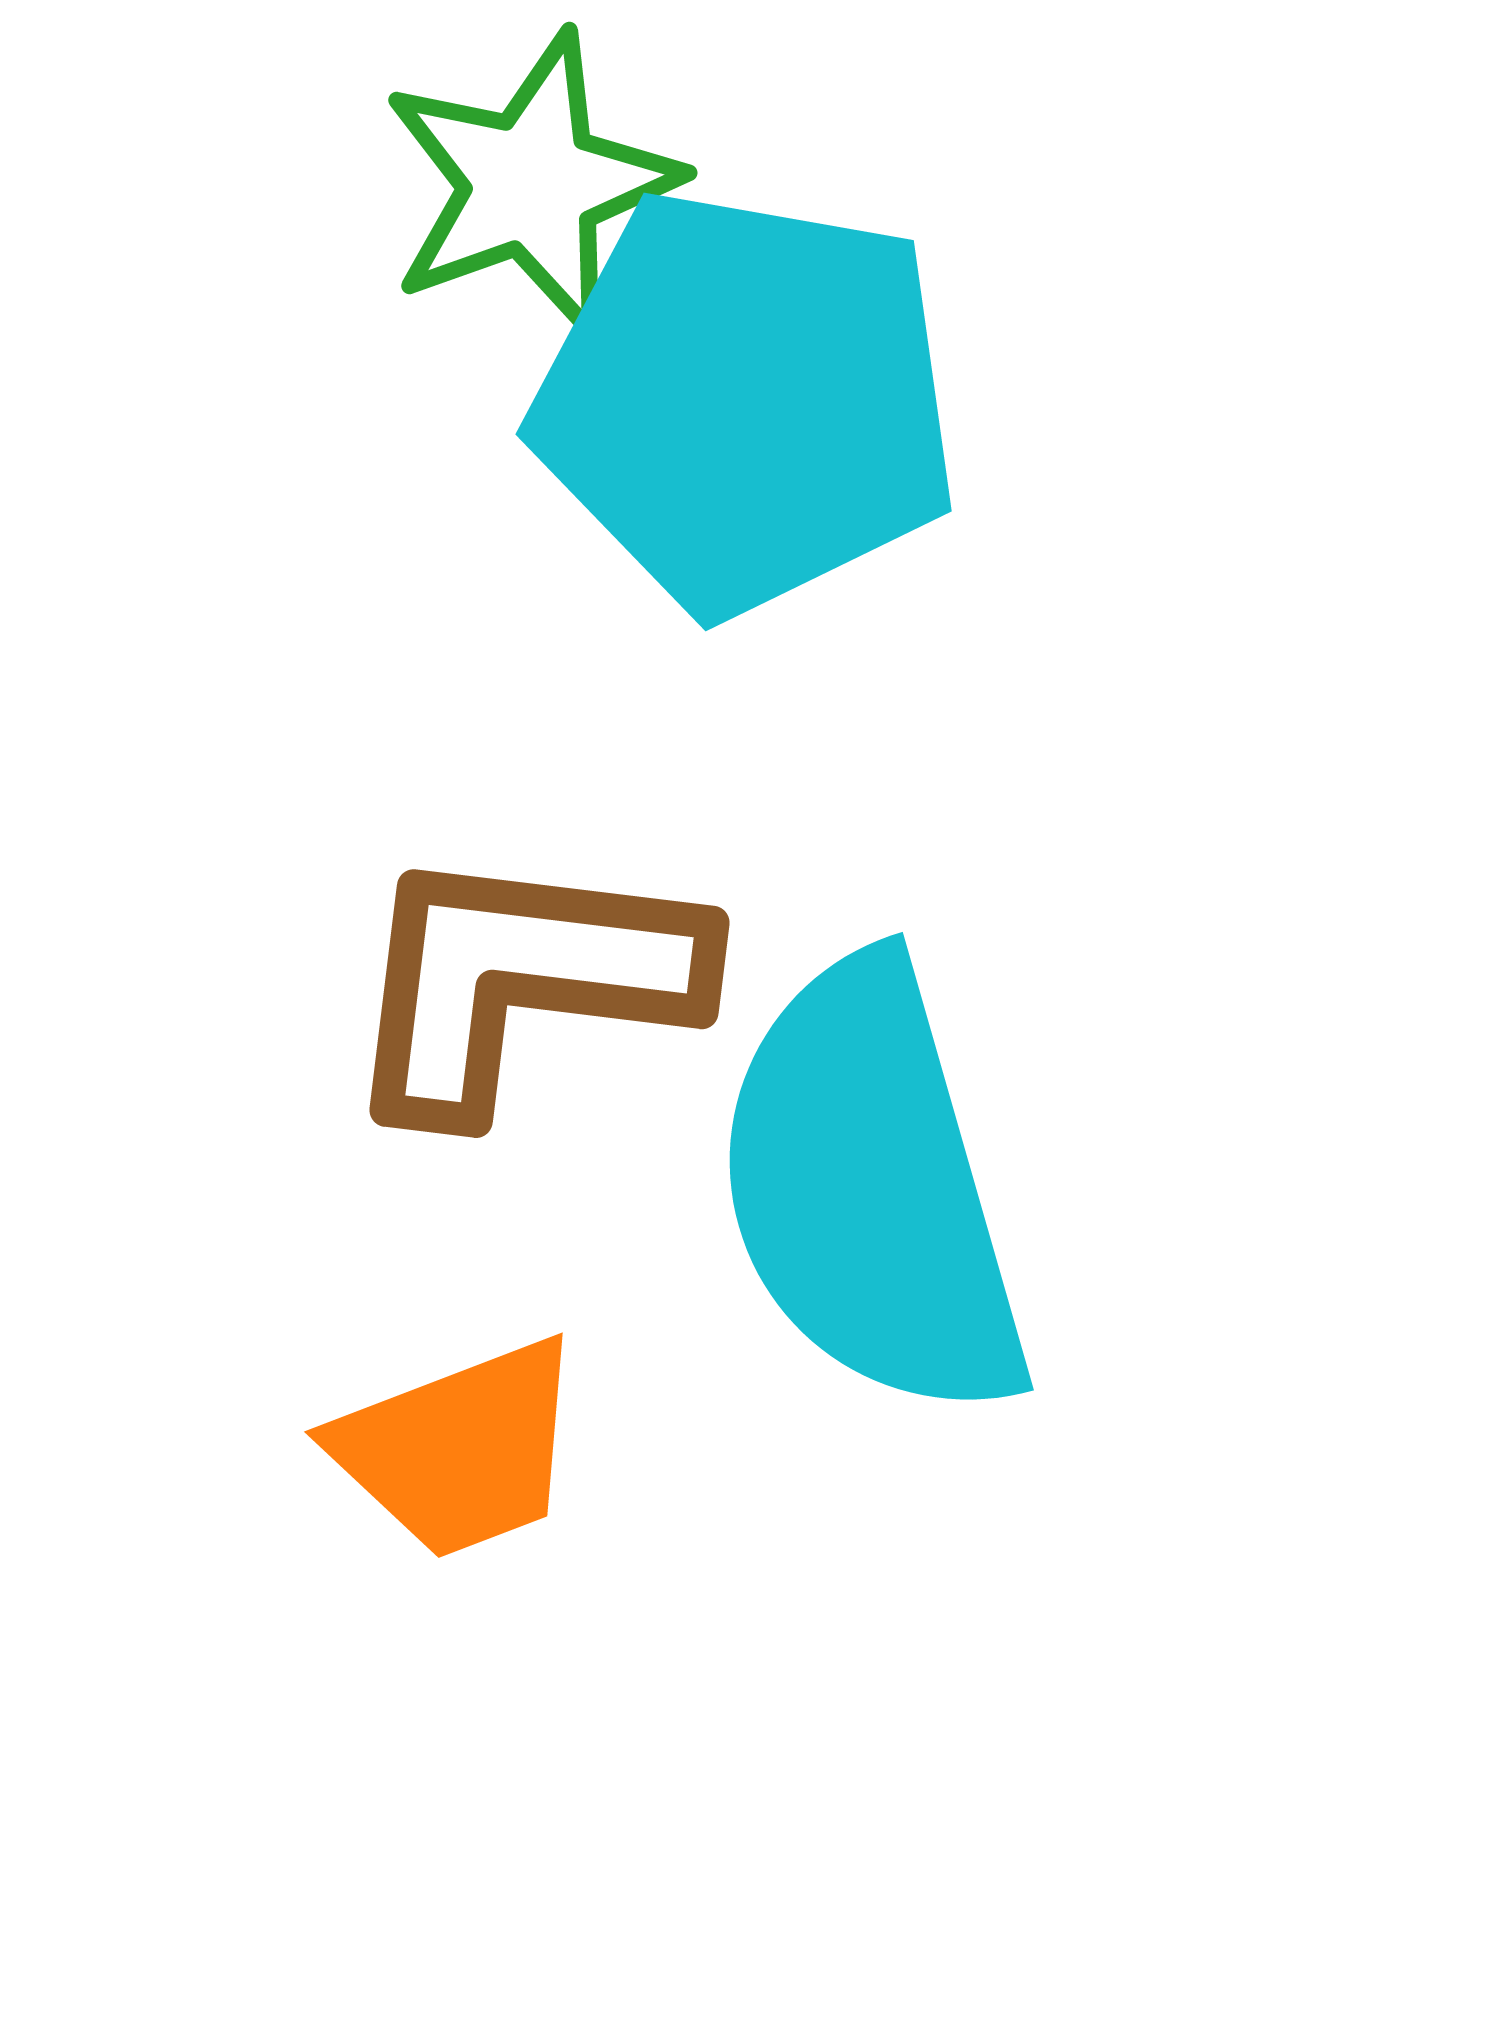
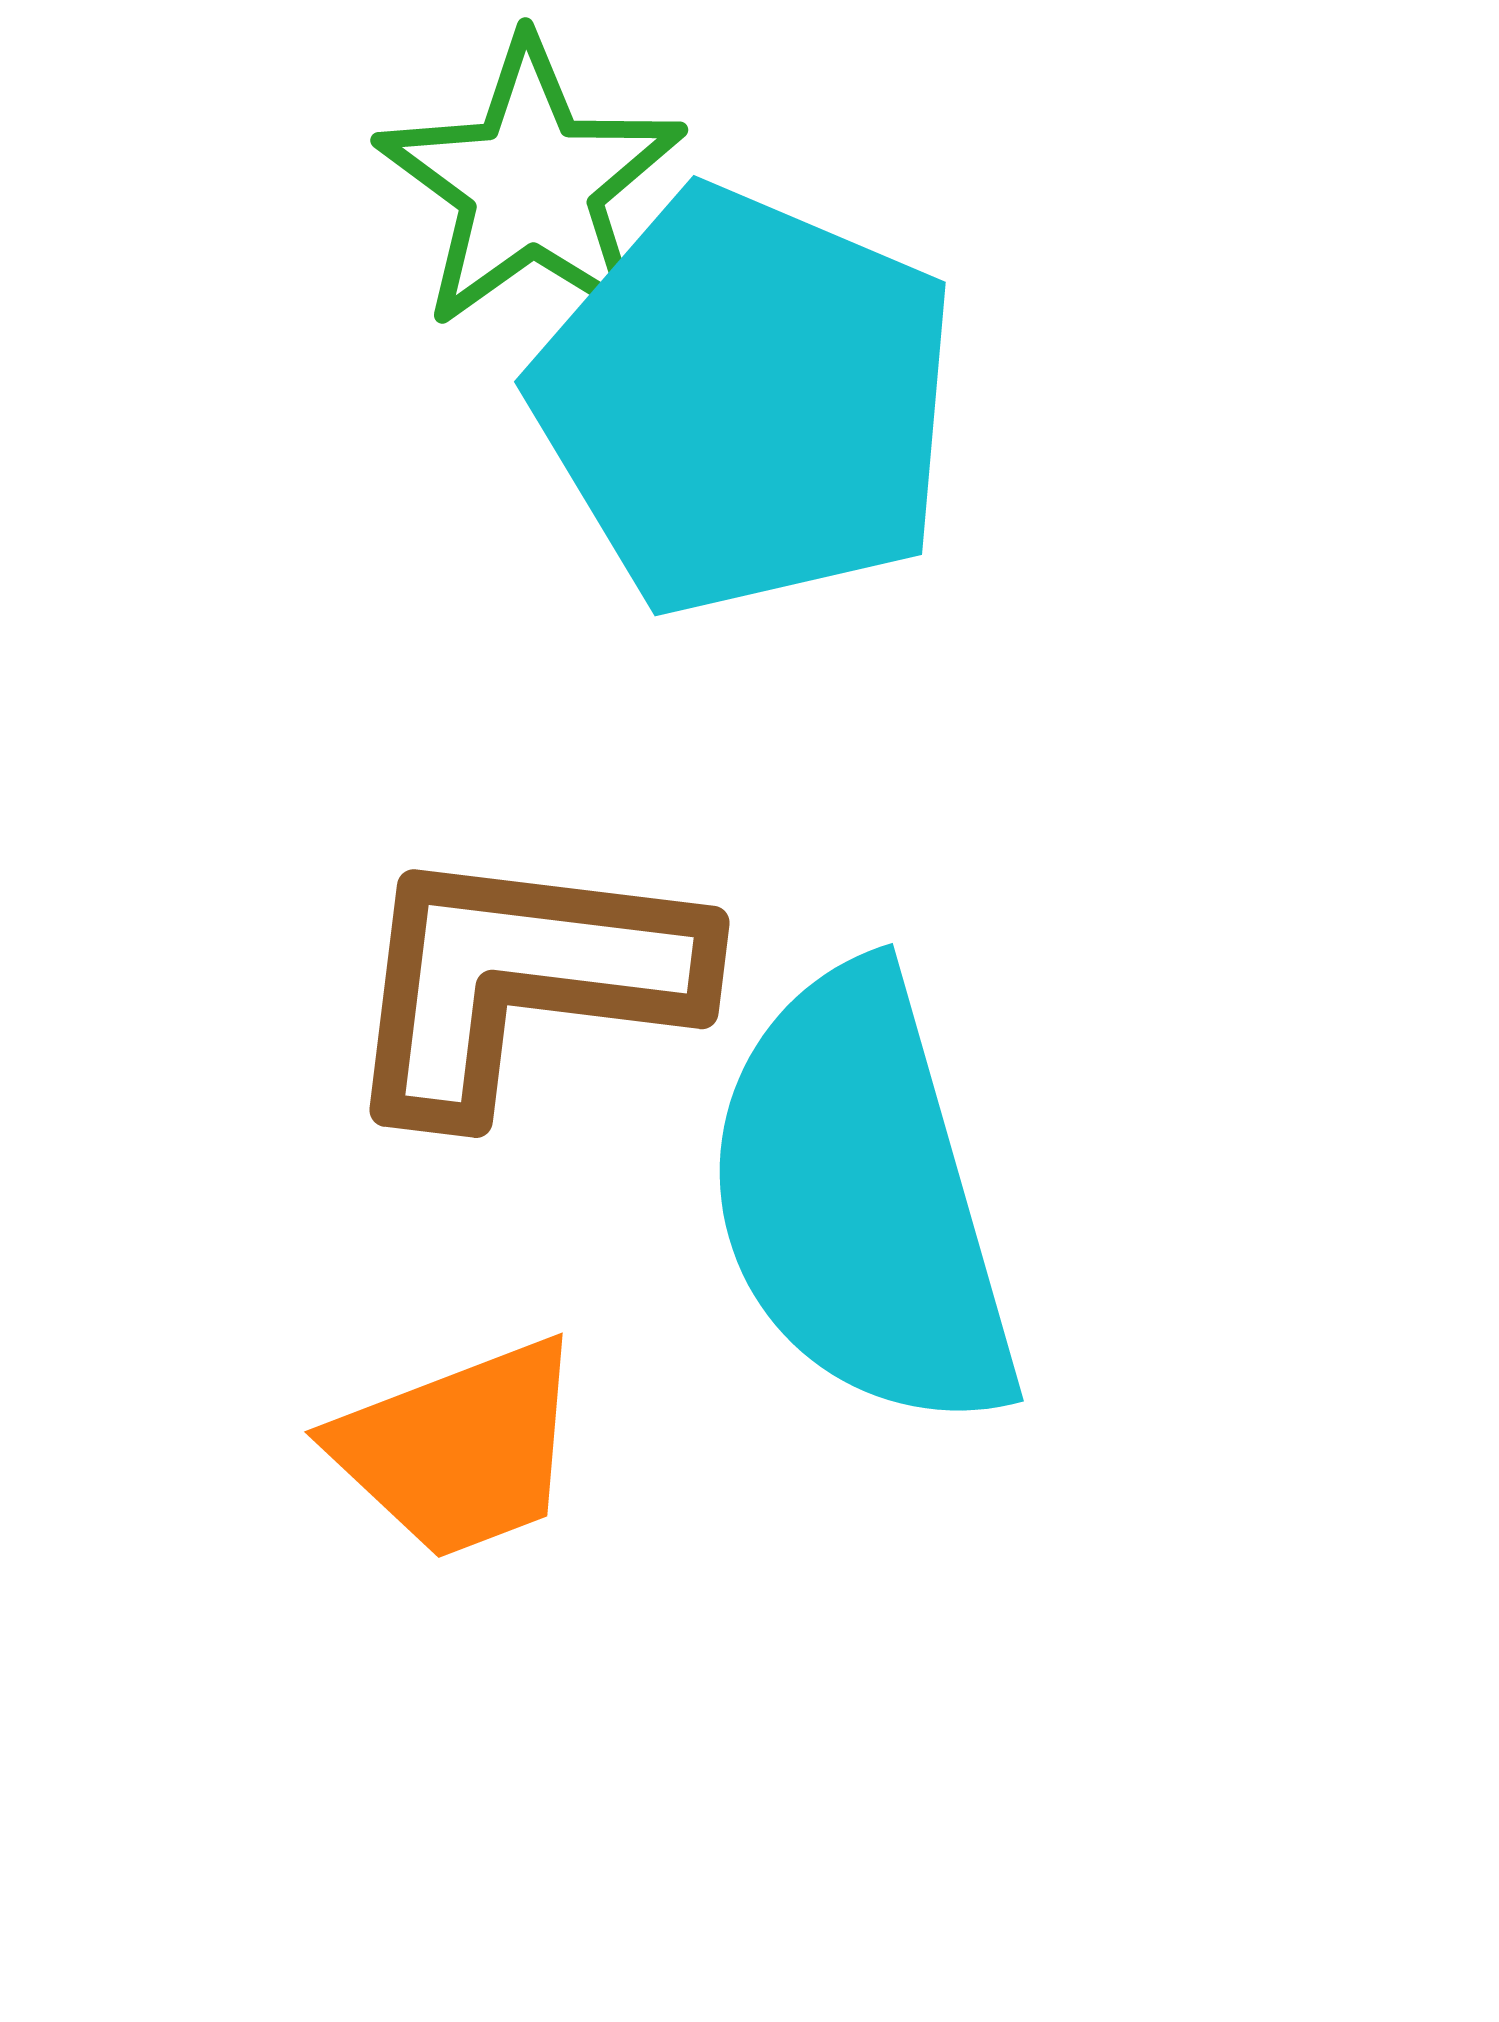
green star: rotated 16 degrees counterclockwise
cyan pentagon: rotated 13 degrees clockwise
cyan semicircle: moved 10 px left, 11 px down
